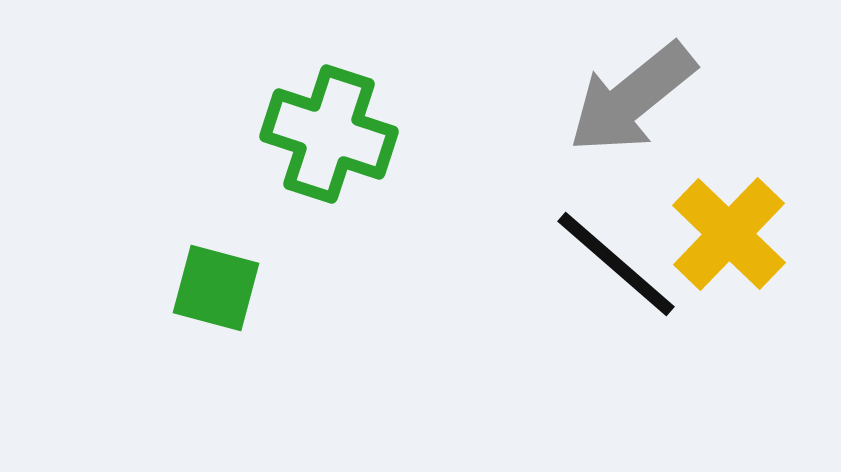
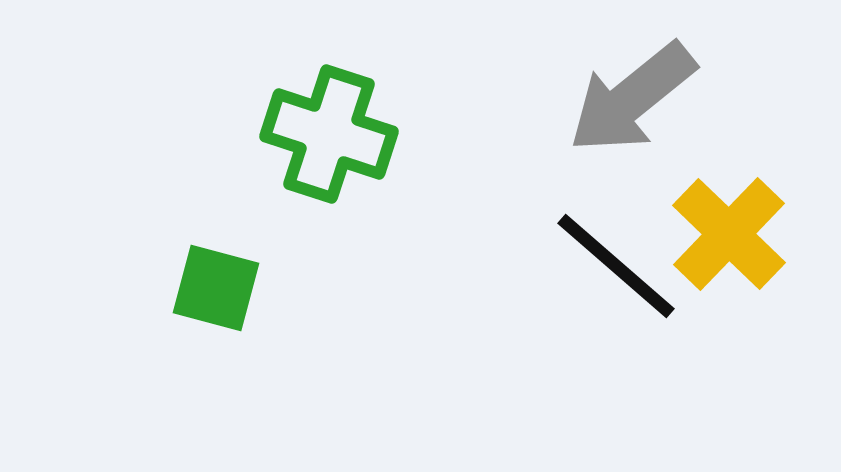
black line: moved 2 px down
